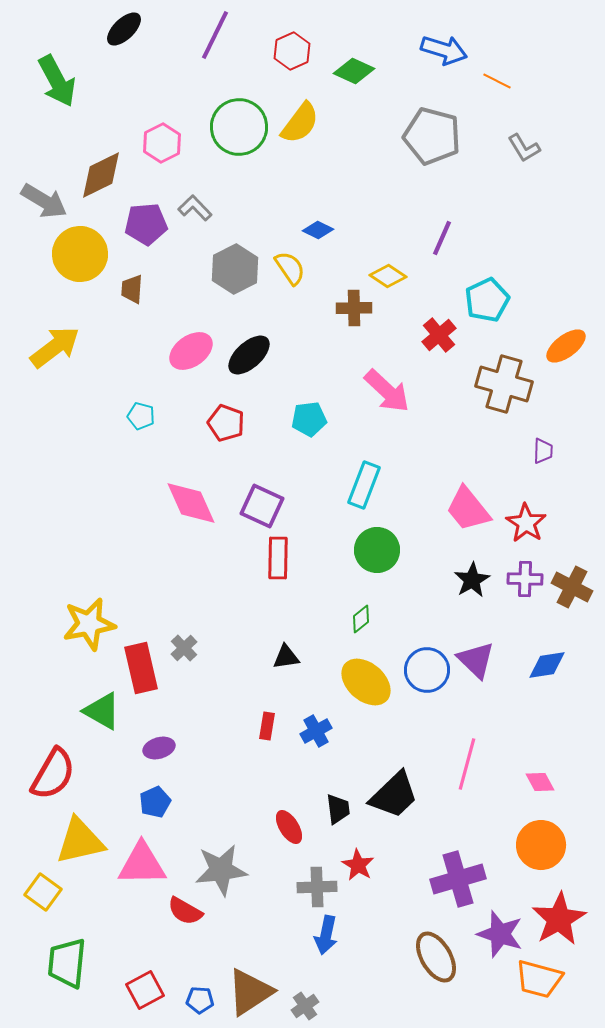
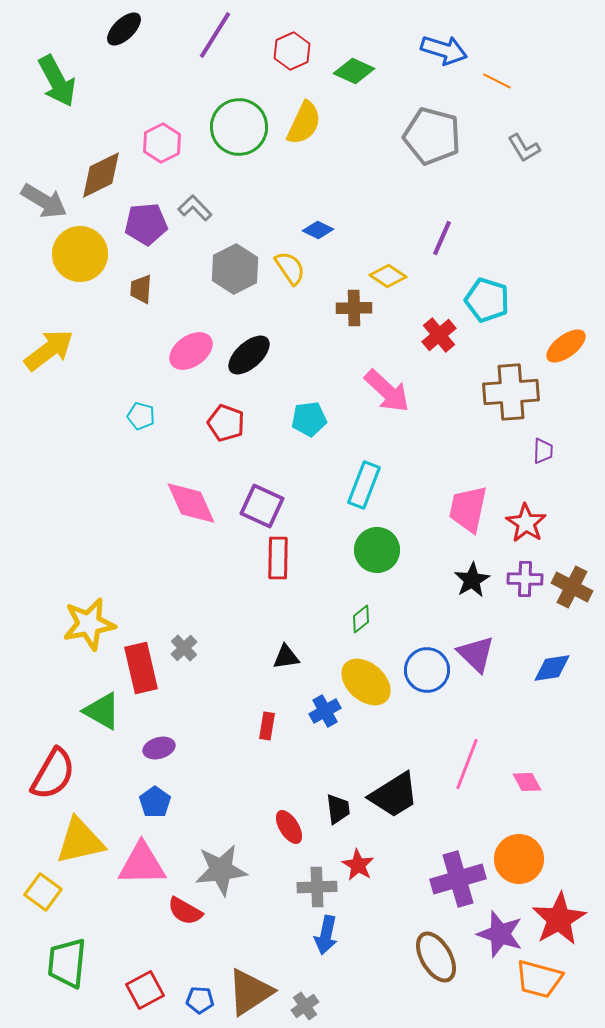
purple line at (215, 35): rotated 6 degrees clockwise
yellow semicircle at (300, 123): moved 4 px right; rotated 12 degrees counterclockwise
brown trapezoid at (132, 289): moved 9 px right
cyan pentagon at (487, 300): rotated 30 degrees counterclockwise
yellow arrow at (55, 347): moved 6 px left, 3 px down
brown cross at (504, 384): moved 7 px right, 8 px down; rotated 20 degrees counterclockwise
pink trapezoid at (468, 509): rotated 51 degrees clockwise
purple triangle at (476, 660): moved 6 px up
blue diamond at (547, 665): moved 5 px right, 3 px down
blue cross at (316, 731): moved 9 px right, 20 px up
pink line at (467, 764): rotated 6 degrees clockwise
pink diamond at (540, 782): moved 13 px left
black trapezoid at (394, 795): rotated 12 degrees clockwise
blue pentagon at (155, 802): rotated 12 degrees counterclockwise
orange circle at (541, 845): moved 22 px left, 14 px down
